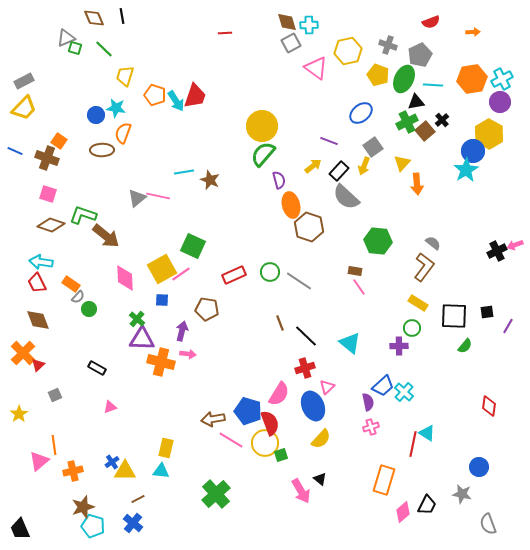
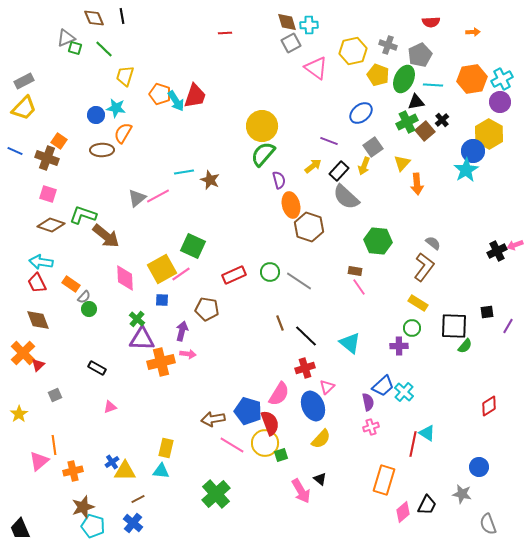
red semicircle at (431, 22): rotated 18 degrees clockwise
yellow hexagon at (348, 51): moved 5 px right
orange pentagon at (155, 95): moved 5 px right, 1 px up
orange semicircle at (123, 133): rotated 10 degrees clockwise
pink line at (158, 196): rotated 40 degrees counterclockwise
gray semicircle at (78, 297): moved 6 px right
black square at (454, 316): moved 10 px down
orange cross at (161, 362): rotated 28 degrees counterclockwise
red diamond at (489, 406): rotated 50 degrees clockwise
pink line at (231, 440): moved 1 px right, 5 px down
